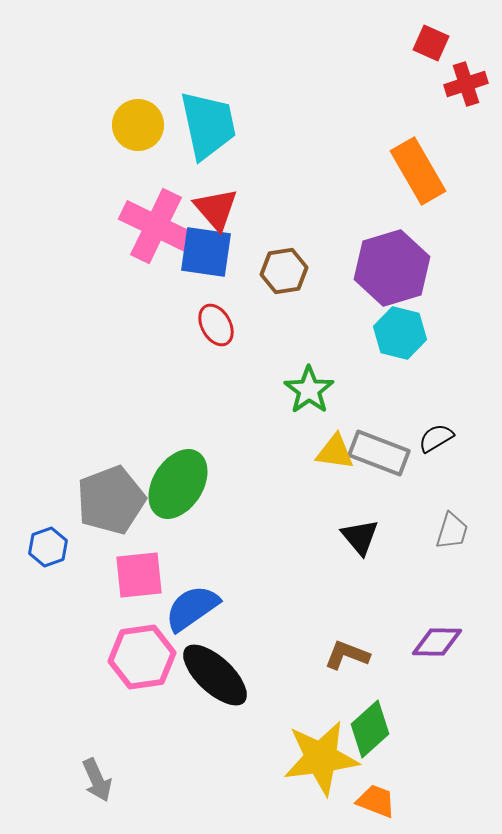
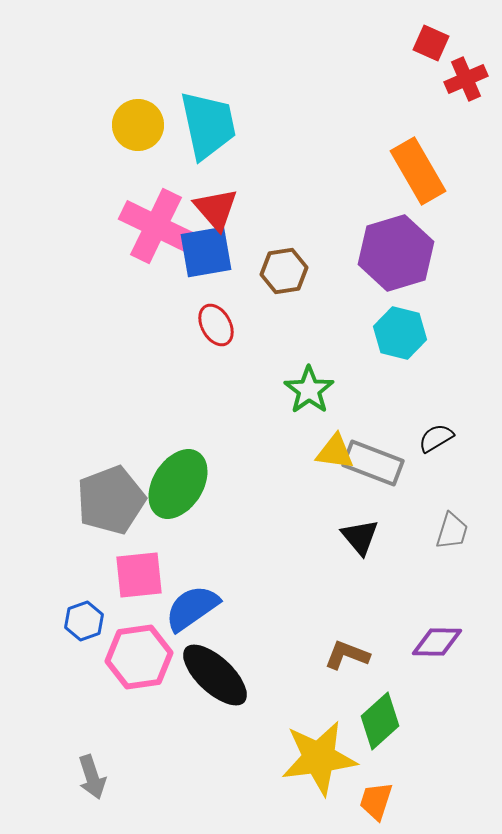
red cross: moved 5 px up; rotated 6 degrees counterclockwise
blue square: rotated 18 degrees counterclockwise
purple hexagon: moved 4 px right, 15 px up
gray rectangle: moved 6 px left, 10 px down
blue hexagon: moved 36 px right, 74 px down
pink hexagon: moved 3 px left
green diamond: moved 10 px right, 8 px up
yellow star: moved 2 px left
gray arrow: moved 5 px left, 3 px up; rotated 6 degrees clockwise
orange trapezoid: rotated 93 degrees counterclockwise
